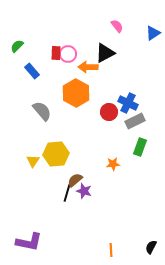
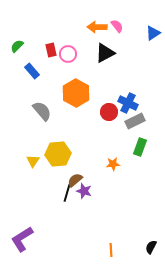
red rectangle: moved 5 px left, 3 px up; rotated 16 degrees counterclockwise
orange arrow: moved 9 px right, 40 px up
yellow hexagon: moved 2 px right
purple L-shape: moved 7 px left, 3 px up; rotated 136 degrees clockwise
